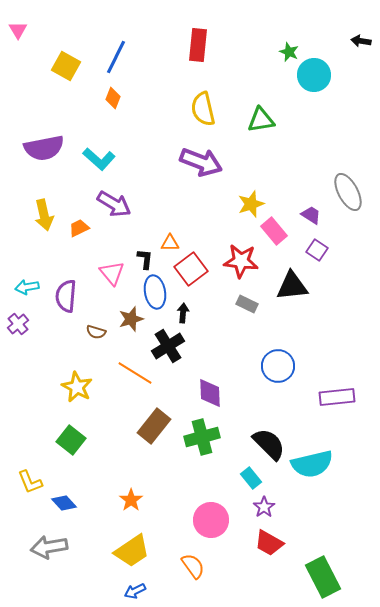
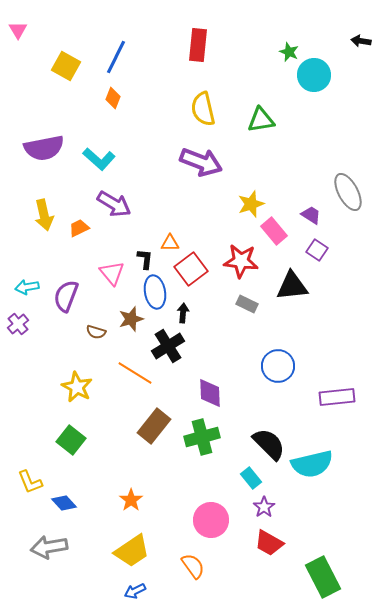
purple semicircle at (66, 296): rotated 16 degrees clockwise
